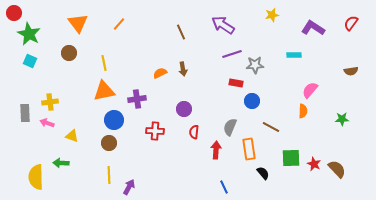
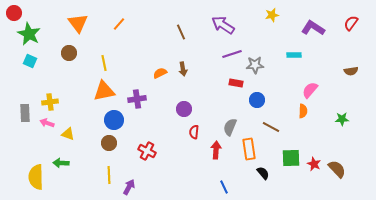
blue circle at (252, 101): moved 5 px right, 1 px up
red cross at (155, 131): moved 8 px left, 20 px down; rotated 24 degrees clockwise
yellow triangle at (72, 136): moved 4 px left, 2 px up
